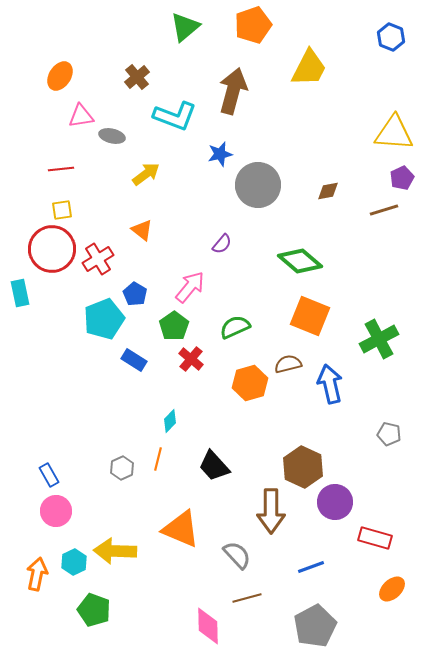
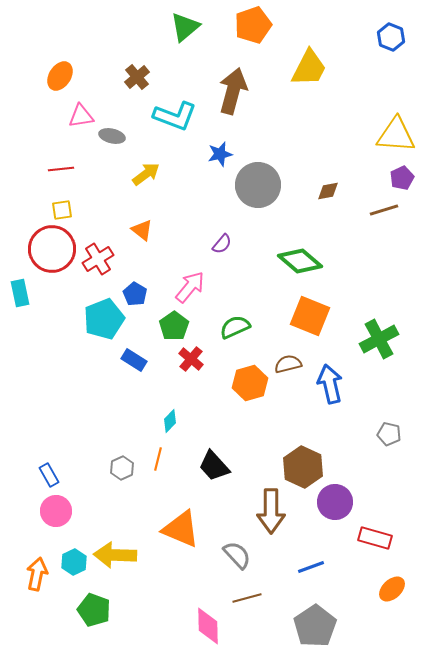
yellow triangle at (394, 133): moved 2 px right, 2 px down
yellow arrow at (115, 551): moved 4 px down
gray pentagon at (315, 626): rotated 6 degrees counterclockwise
